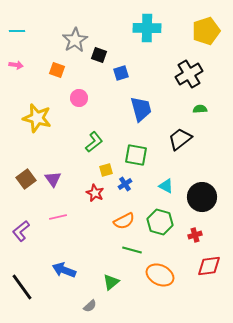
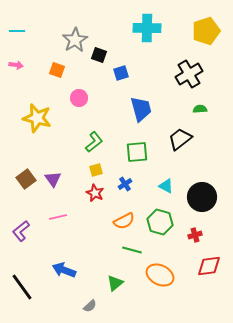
green square: moved 1 px right, 3 px up; rotated 15 degrees counterclockwise
yellow square: moved 10 px left
green triangle: moved 4 px right, 1 px down
